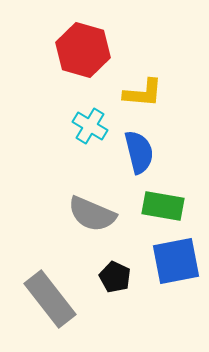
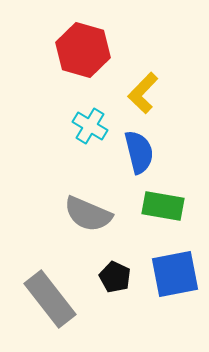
yellow L-shape: rotated 129 degrees clockwise
gray semicircle: moved 4 px left
blue square: moved 1 px left, 13 px down
